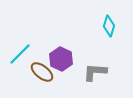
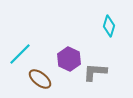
purple hexagon: moved 8 px right
brown ellipse: moved 2 px left, 7 px down
